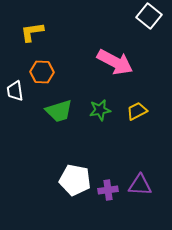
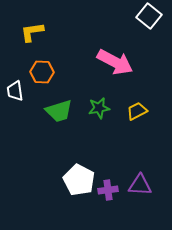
green star: moved 1 px left, 2 px up
white pentagon: moved 4 px right; rotated 16 degrees clockwise
